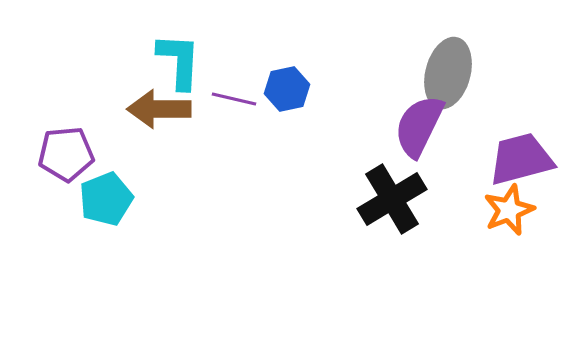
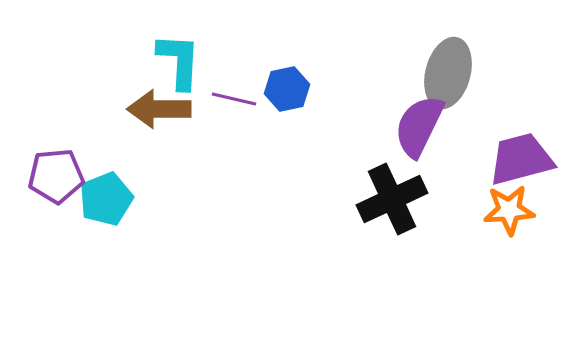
purple pentagon: moved 10 px left, 22 px down
black cross: rotated 6 degrees clockwise
orange star: rotated 18 degrees clockwise
